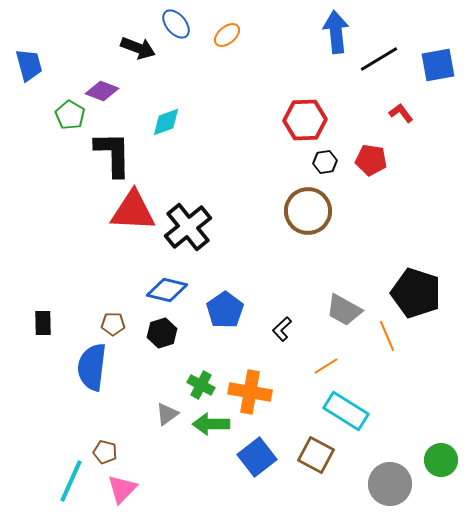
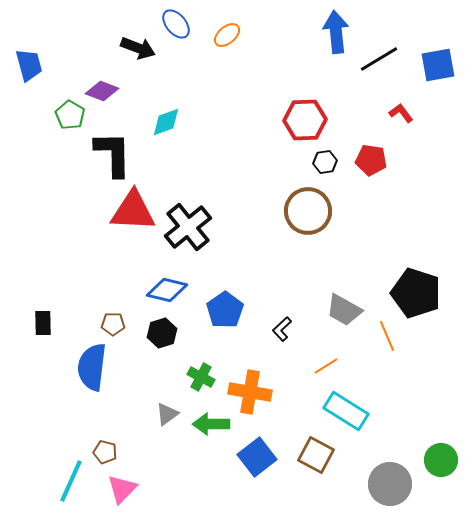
green cross at (201, 385): moved 8 px up
